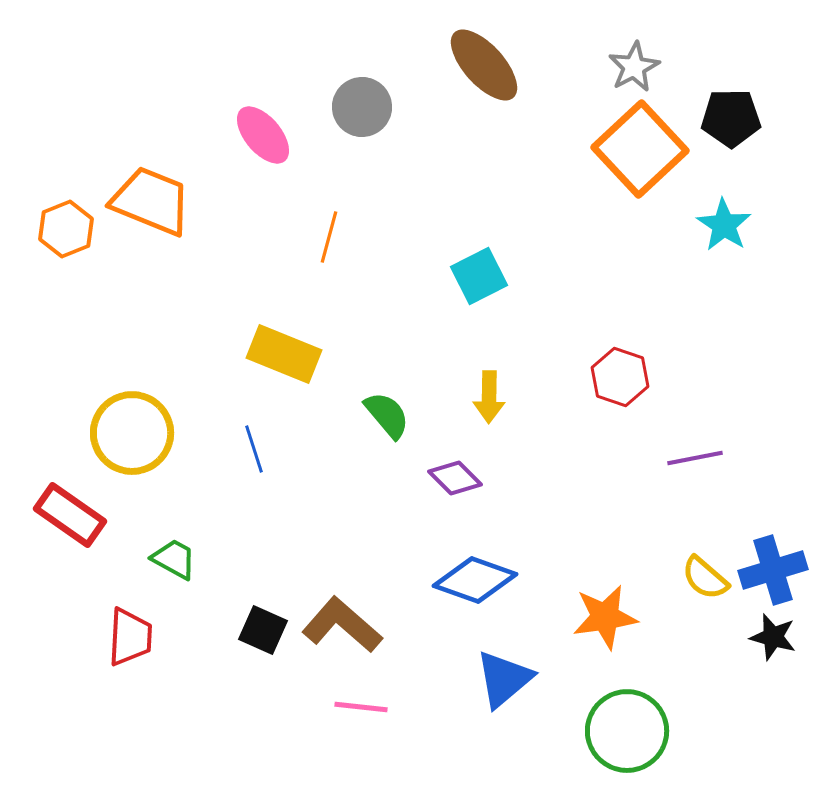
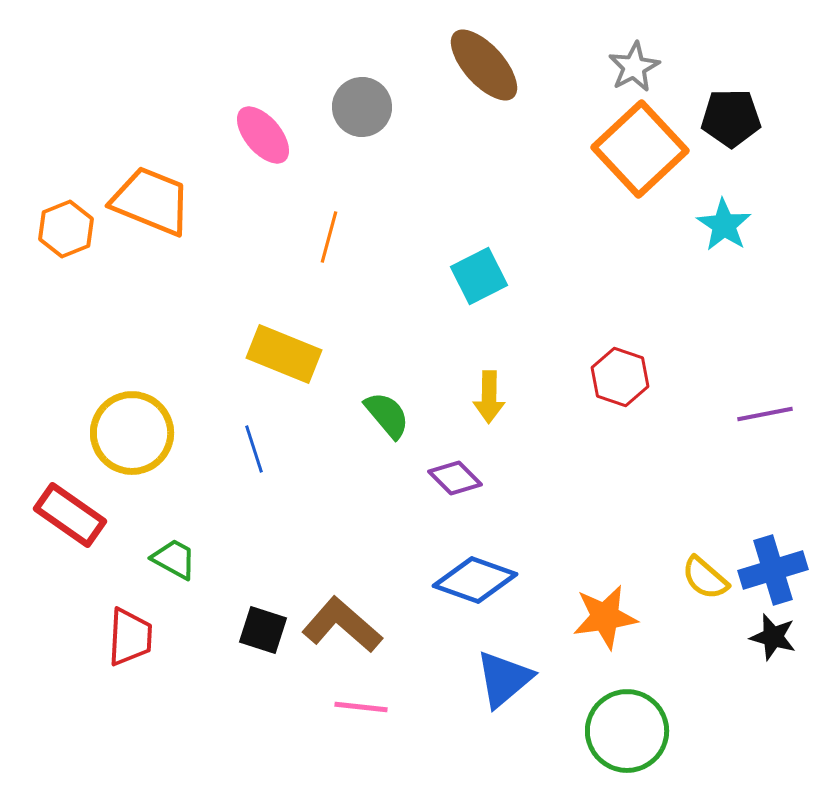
purple line: moved 70 px right, 44 px up
black square: rotated 6 degrees counterclockwise
